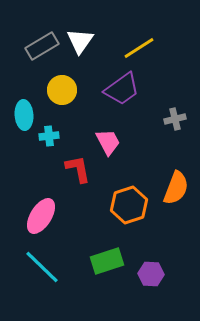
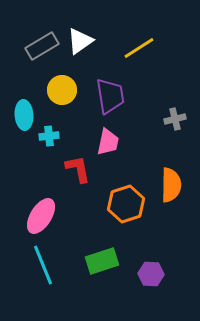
white triangle: rotated 20 degrees clockwise
purple trapezoid: moved 12 px left, 7 px down; rotated 63 degrees counterclockwise
pink trapezoid: rotated 40 degrees clockwise
orange semicircle: moved 5 px left, 3 px up; rotated 20 degrees counterclockwise
orange hexagon: moved 3 px left, 1 px up
green rectangle: moved 5 px left
cyan line: moved 1 px right, 2 px up; rotated 24 degrees clockwise
